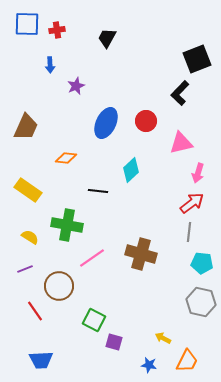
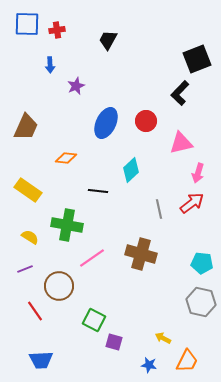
black trapezoid: moved 1 px right, 2 px down
gray line: moved 30 px left, 23 px up; rotated 18 degrees counterclockwise
